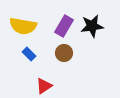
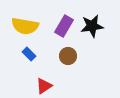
yellow semicircle: moved 2 px right
brown circle: moved 4 px right, 3 px down
